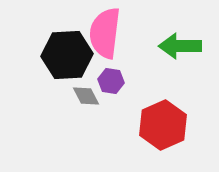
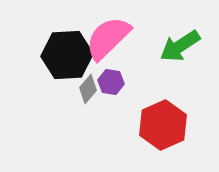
pink semicircle: moved 3 px right, 5 px down; rotated 39 degrees clockwise
green arrow: rotated 33 degrees counterclockwise
purple hexagon: moved 1 px down
gray diamond: moved 2 px right, 7 px up; rotated 68 degrees clockwise
